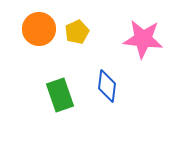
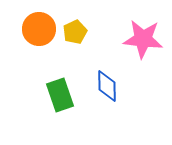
yellow pentagon: moved 2 px left
blue diamond: rotated 8 degrees counterclockwise
